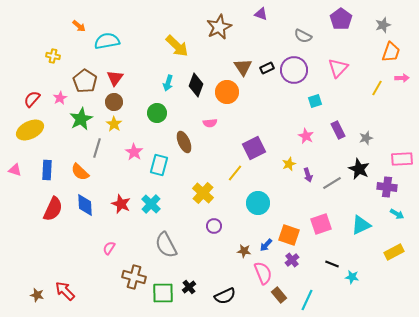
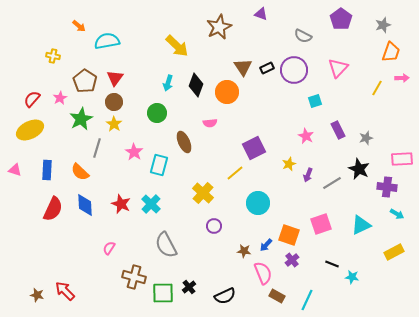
yellow line at (235, 173): rotated 12 degrees clockwise
purple arrow at (308, 175): rotated 40 degrees clockwise
brown rectangle at (279, 295): moved 2 px left, 1 px down; rotated 21 degrees counterclockwise
